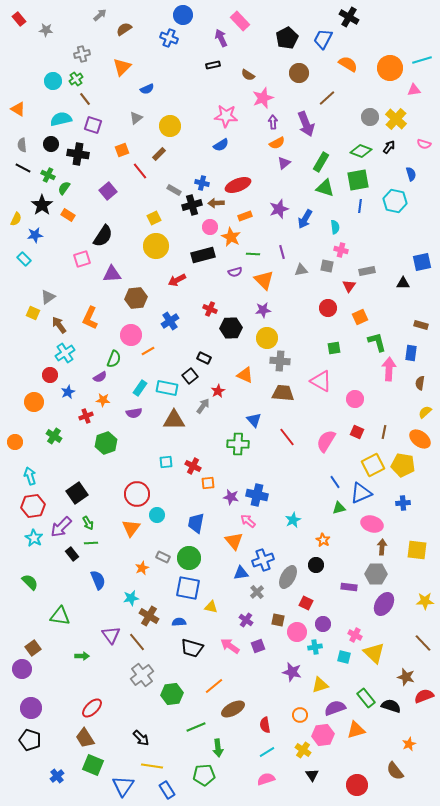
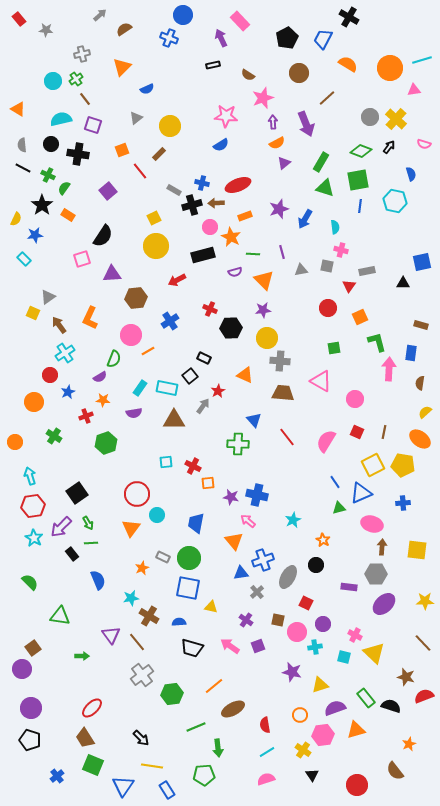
purple ellipse at (384, 604): rotated 15 degrees clockwise
